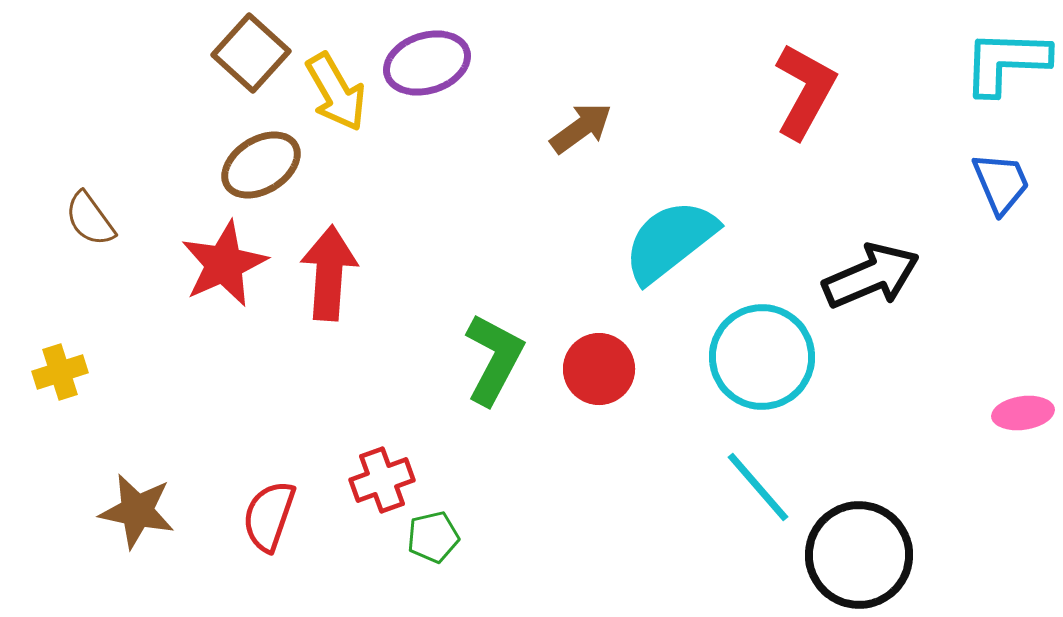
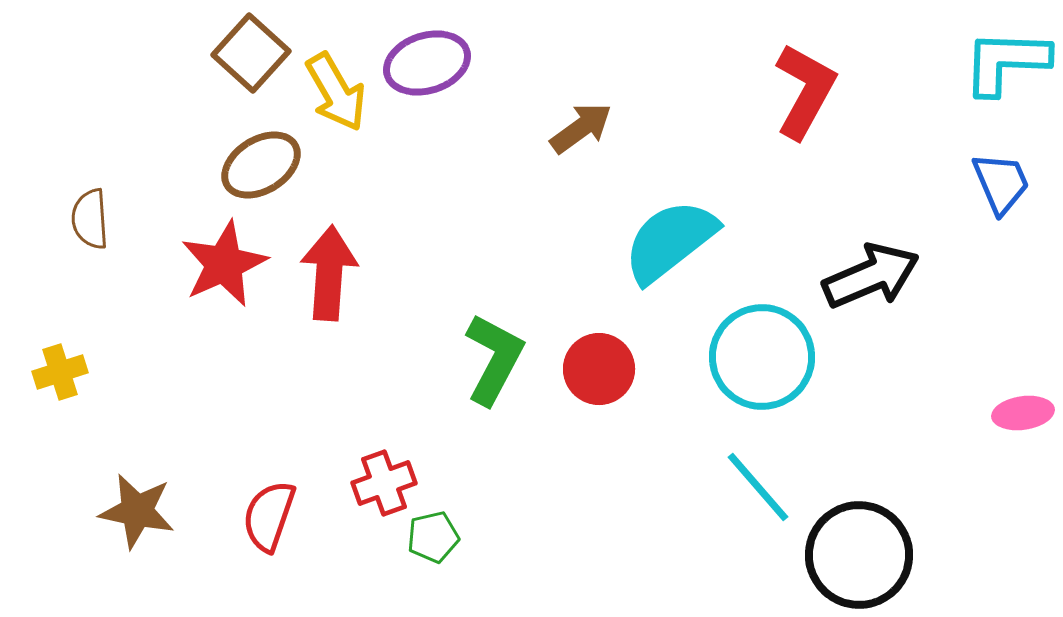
brown semicircle: rotated 32 degrees clockwise
red cross: moved 2 px right, 3 px down
